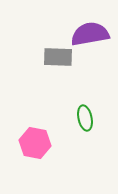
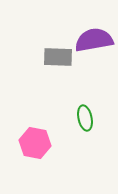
purple semicircle: moved 4 px right, 6 px down
